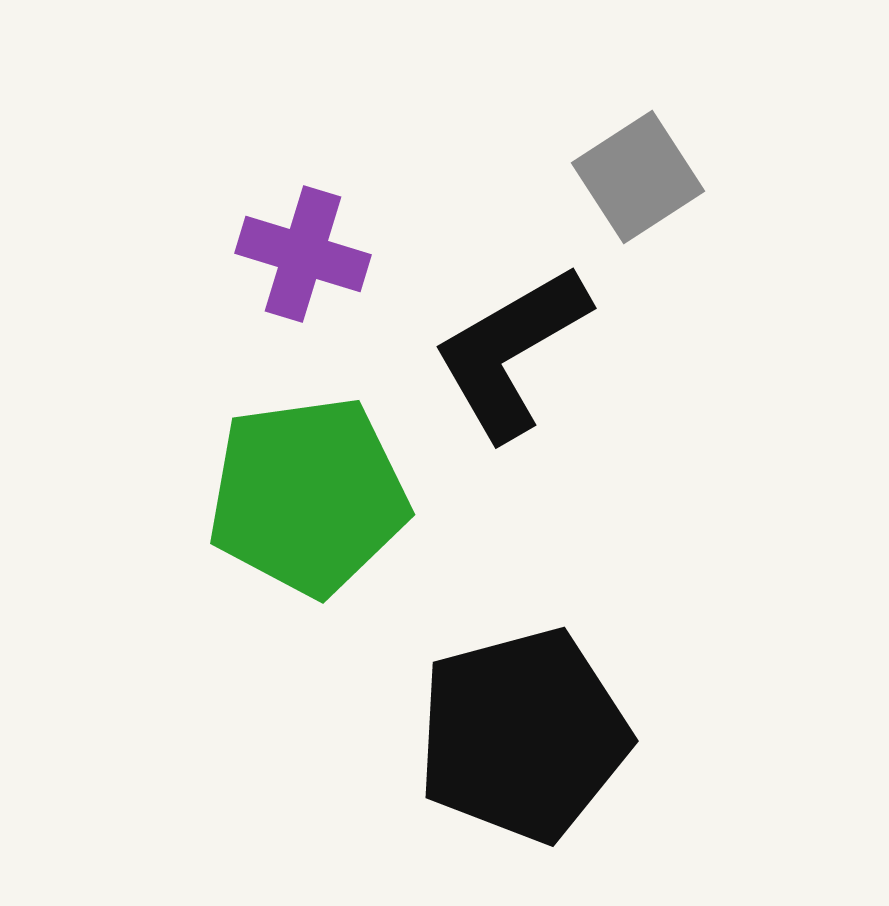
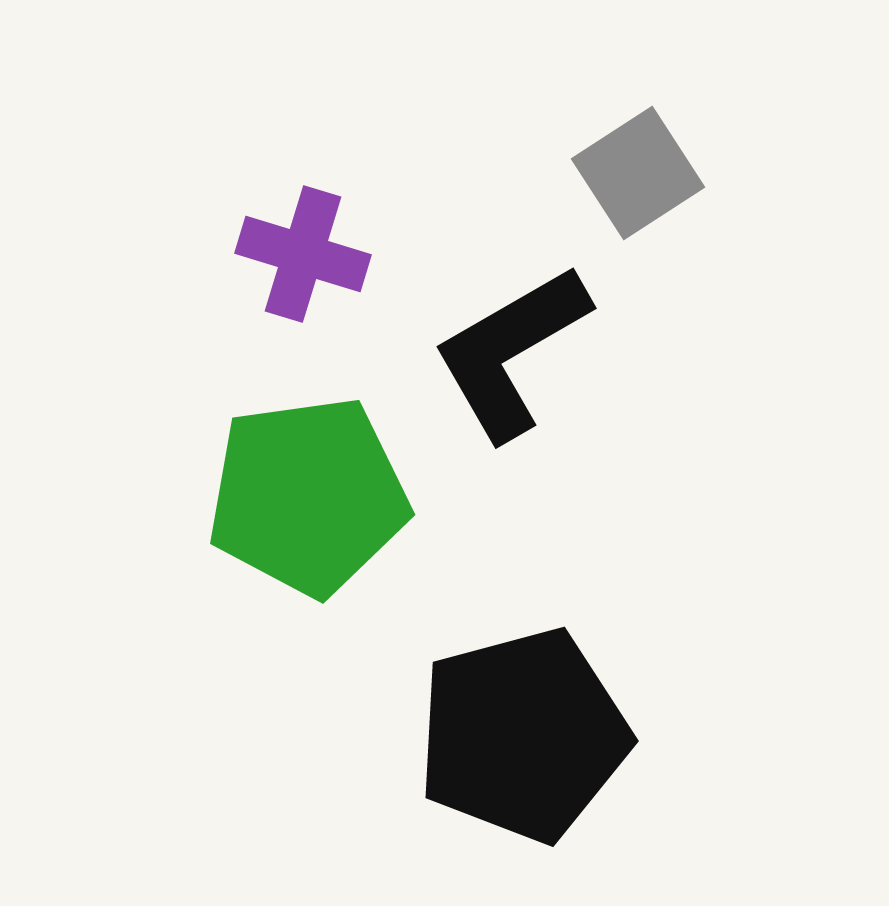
gray square: moved 4 px up
